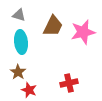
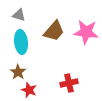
brown trapezoid: moved 1 px right, 5 px down; rotated 15 degrees clockwise
pink star: moved 3 px right; rotated 20 degrees clockwise
